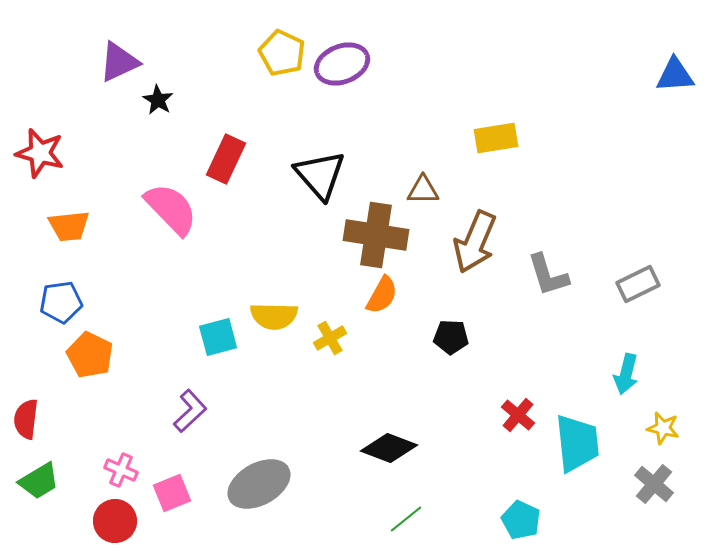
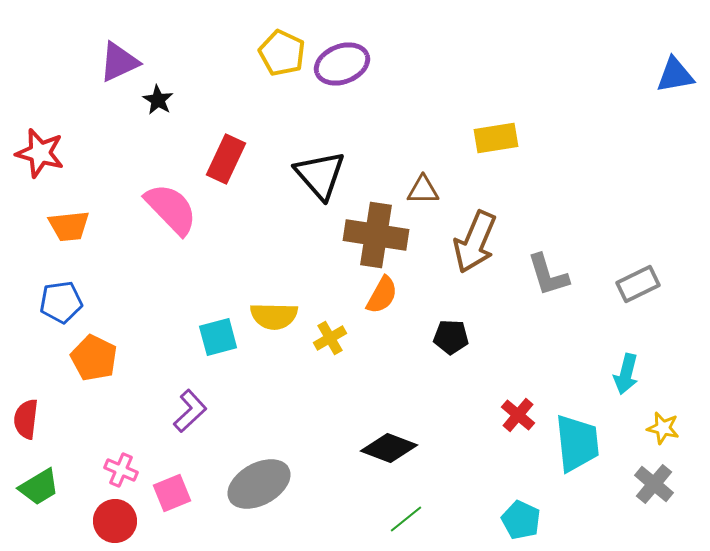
blue triangle: rotated 6 degrees counterclockwise
orange pentagon: moved 4 px right, 3 px down
green trapezoid: moved 6 px down
